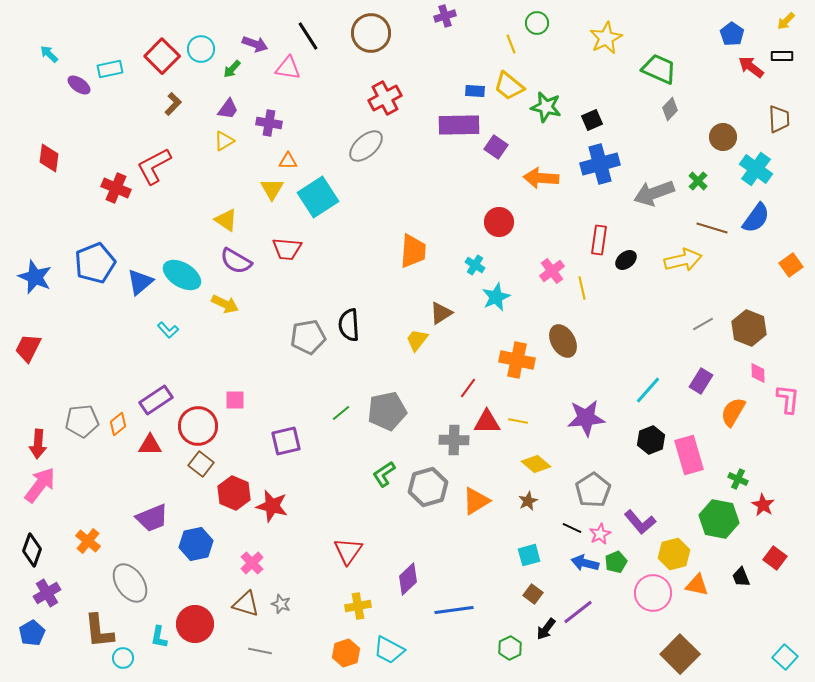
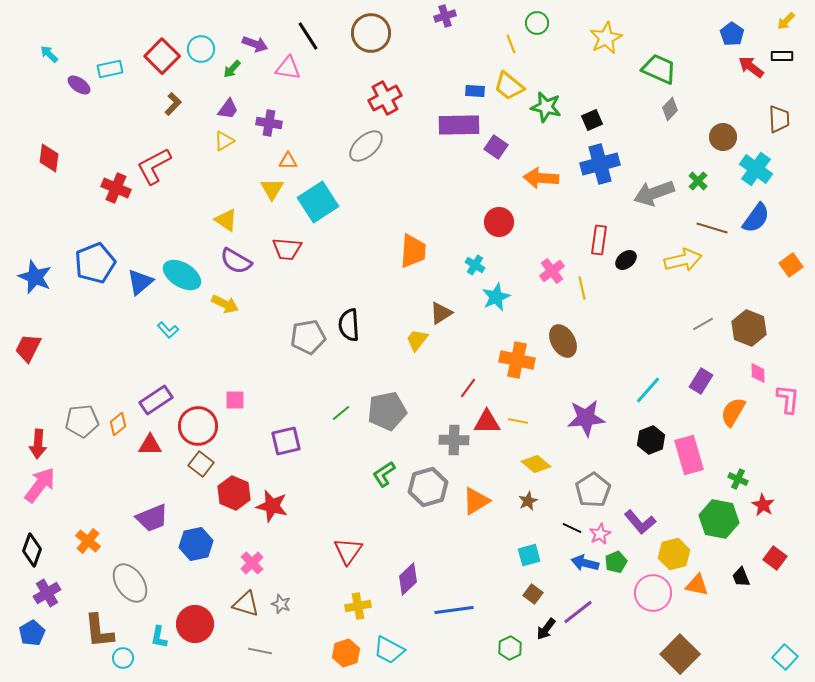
cyan square at (318, 197): moved 5 px down
